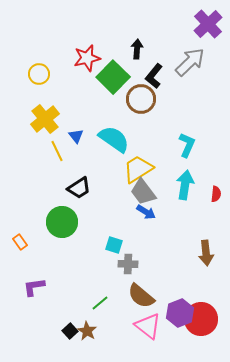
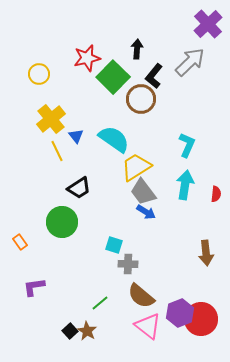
yellow cross: moved 6 px right
yellow trapezoid: moved 2 px left, 2 px up
